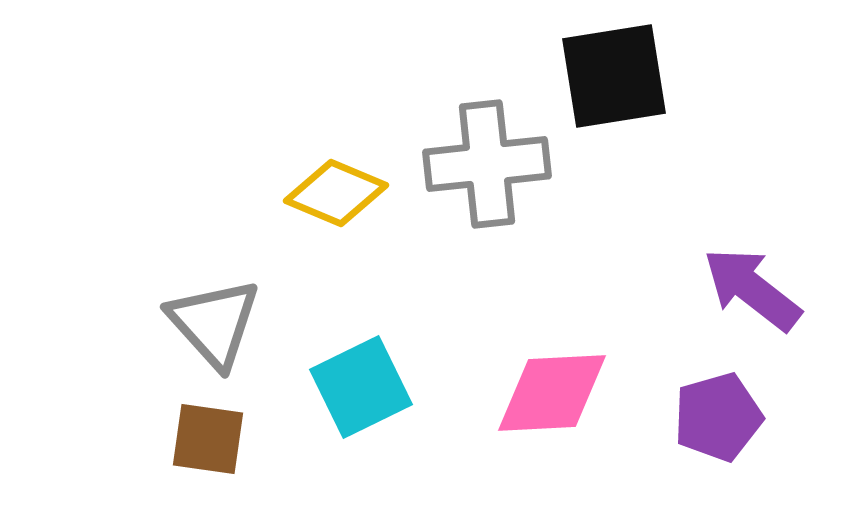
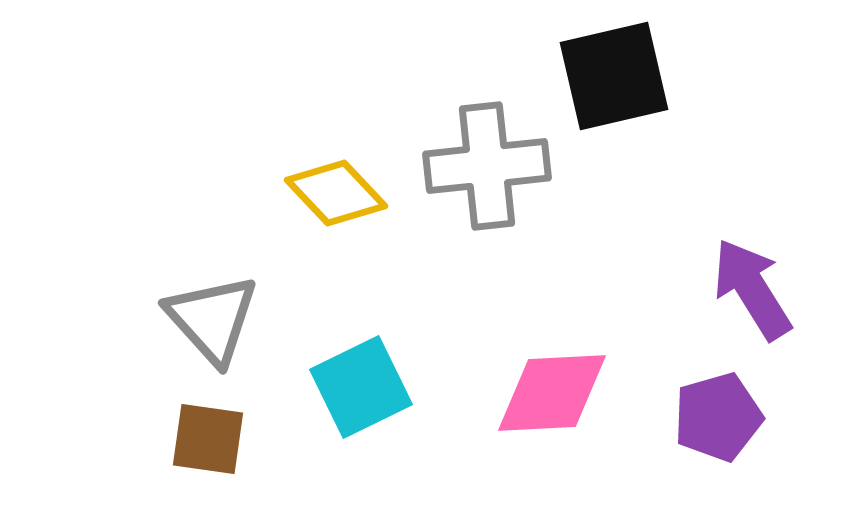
black square: rotated 4 degrees counterclockwise
gray cross: moved 2 px down
yellow diamond: rotated 24 degrees clockwise
purple arrow: rotated 20 degrees clockwise
gray triangle: moved 2 px left, 4 px up
